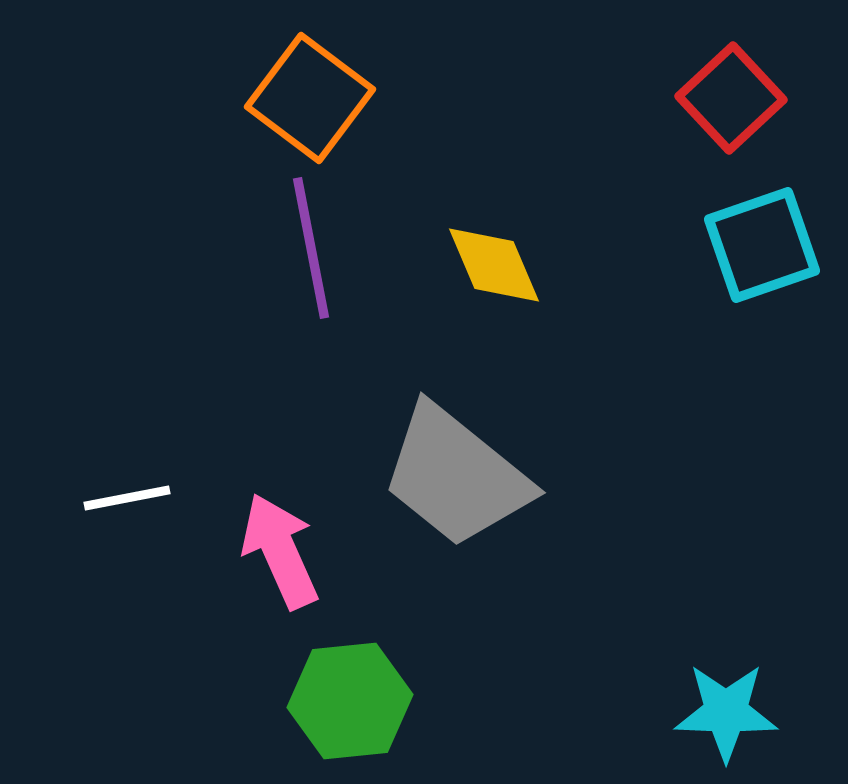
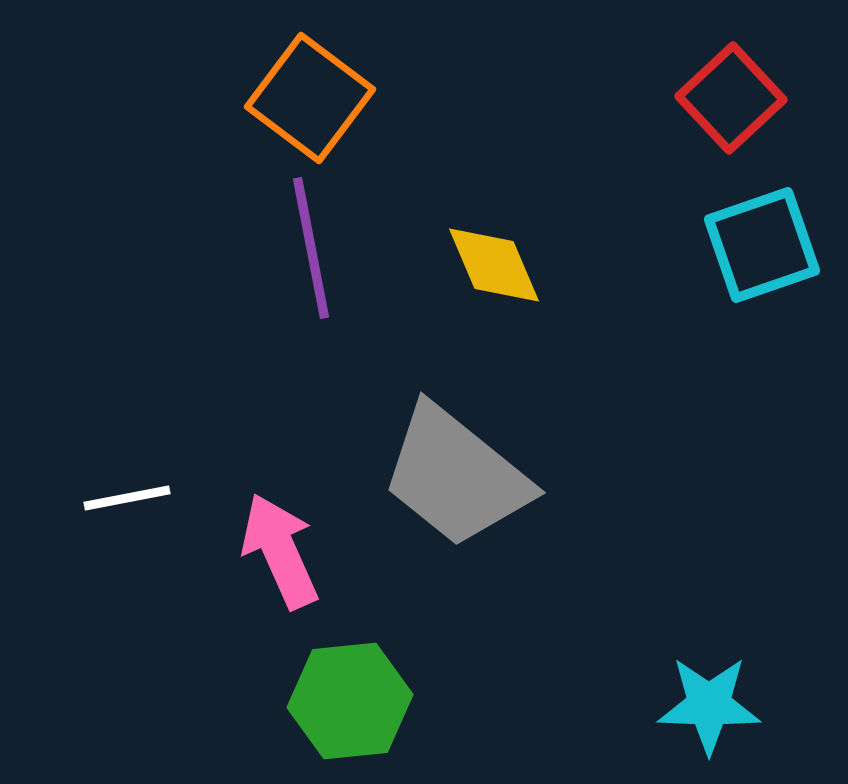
cyan star: moved 17 px left, 7 px up
